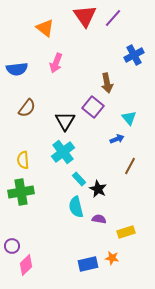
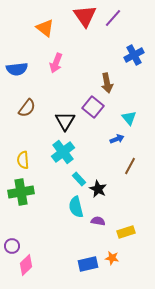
purple semicircle: moved 1 px left, 2 px down
